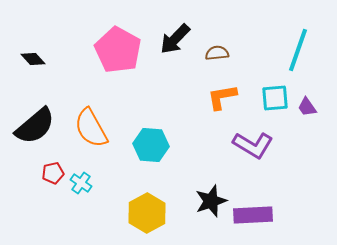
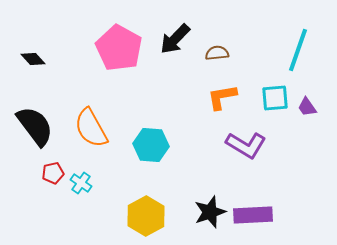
pink pentagon: moved 1 px right, 2 px up
black semicircle: rotated 87 degrees counterclockwise
purple L-shape: moved 7 px left
black star: moved 1 px left, 11 px down
yellow hexagon: moved 1 px left, 3 px down
